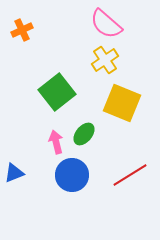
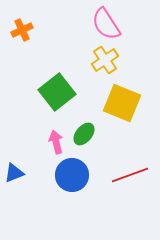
pink semicircle: rotated 16 degrees clockwise
red line: rotated 12 degrees clockwise
